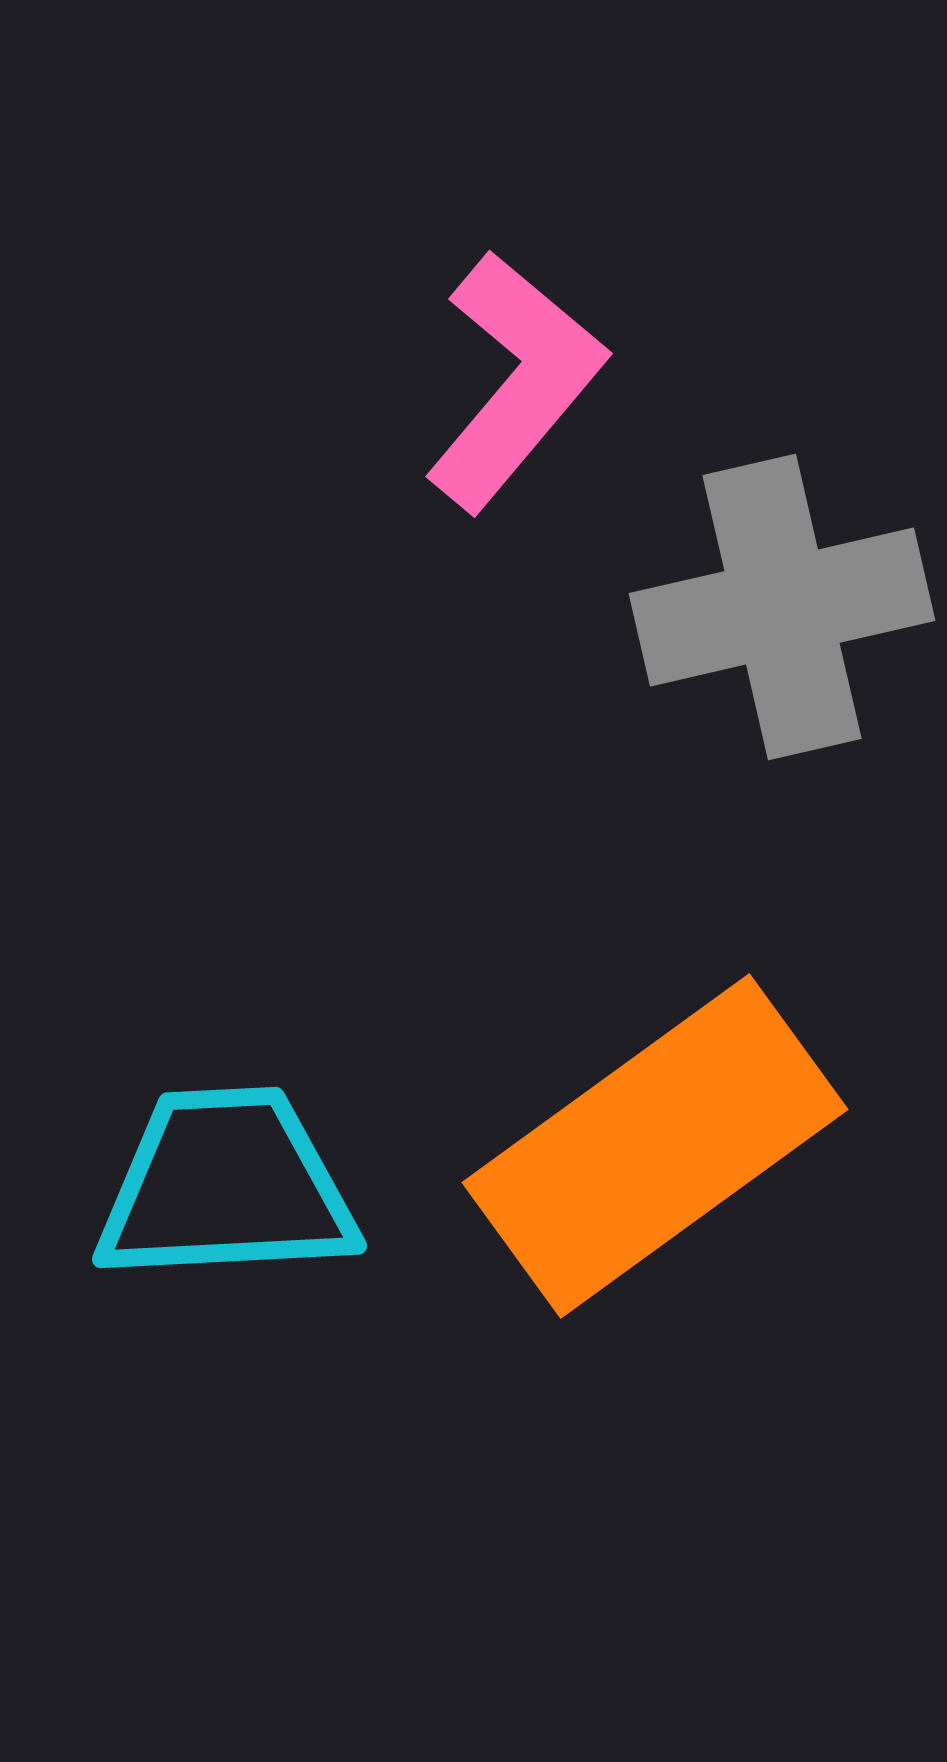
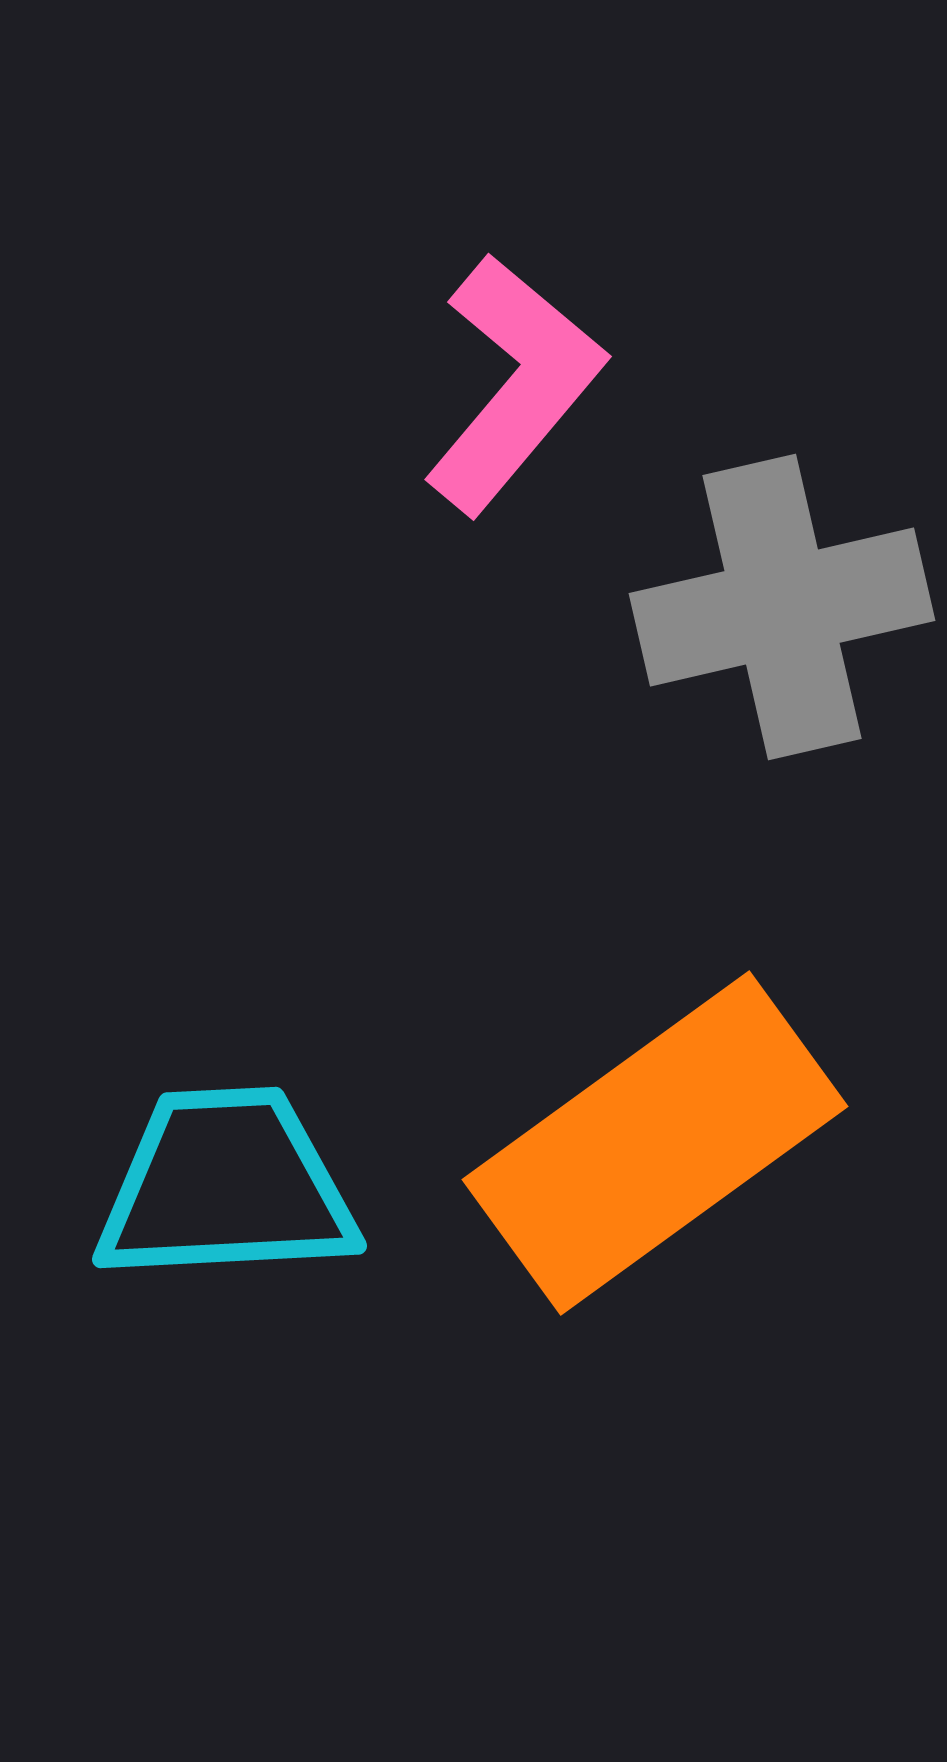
pink L-shape: moved 1 px left, 3 px down
orange rectangle: moved 3 px up
